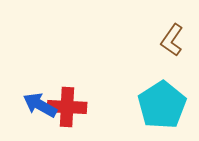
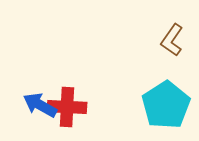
cyan pentagon: moved 4 px right
